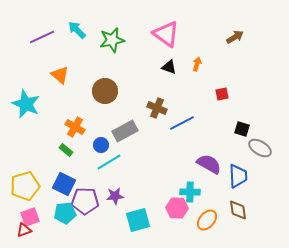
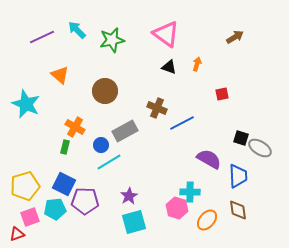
black square: moved 1 px left, 9 px down
green rectangle: moved 1 px left, 3 px up; rotated 64 degrees clockwise
purple semicircle: moved 5 px up
purple star: moved 14 px right; rotated 24 degrees counterclockwise
pink hexagon: rotated 15 degrees clockwise
cyan pentagon: moved 10 px left, 4 px up
cyan square: moved 4 px left, 2 px down
red triangle: moved 7 px left, 4 px down
